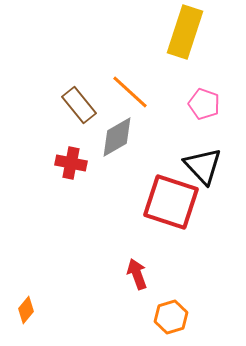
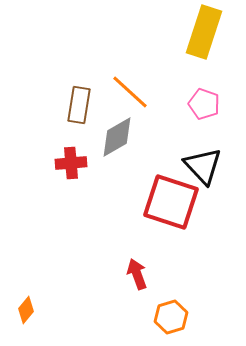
yellow rectangle: moved 19 px right
brown rectangle: rotated 48 degrees clockwise
red cross: rotated 16 degrees counterclockwise
